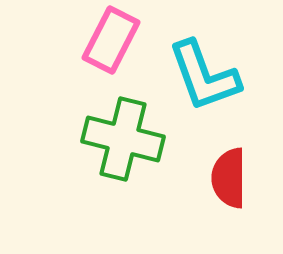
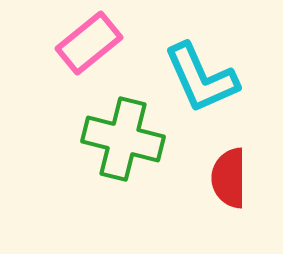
pink rectangle: moved 22 px left, 3 px down; rotated 24 degrees clockwise
cyan L-shape: moved 3 px left, 2 px down; rotated 4 degrees counterclockwise
